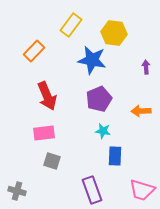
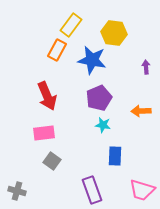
orange rectangle: moved 23 px right, 1 px up; rotated 15 degrees counterclockwise
purple pentagon: moved 1 px up
cyan star: moved 6 px up
gray square: rotated 18 degrees clockwise
